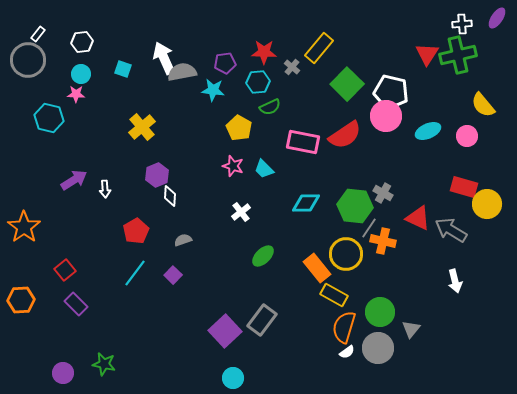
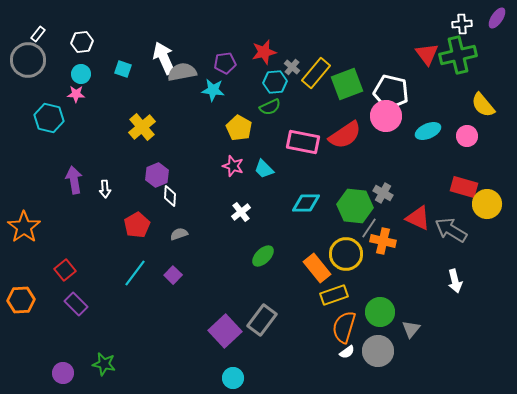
yellow rectangle at (319, 48): moved 3 px left, 25 px down
red star at (264, 52): rotated 15 degrees counterclockwise
red triangle at (427, 54): rotated 10 degrees counterclockwise
cyan hexagon at (258, 82): moved 17 px right
green square at (347, 84): rotated 24 degrees clockwise
purple arrow at (74, 180): rotated 68 degrees counterclockwise
red pentagon at (136, 231): moved 1 px right, 6 px up
gray semicircle at (183, 240): moved 4 px left, 6 px up
yellow rectangle at (334, 295): rotated 48 degrees counterclockwise
gray circle at (378, 348): moved 3 px down
